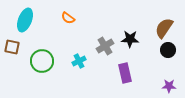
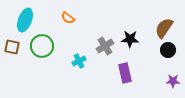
green circle: moved 15 px up
purple star: moved 4 px right, 5 px up
